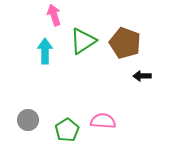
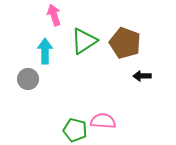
green triangle: moved 1 px right
gray circle: moved 41 px up
green pentagon: moved 8 px right; rotated 25 degrees counterclockwise
